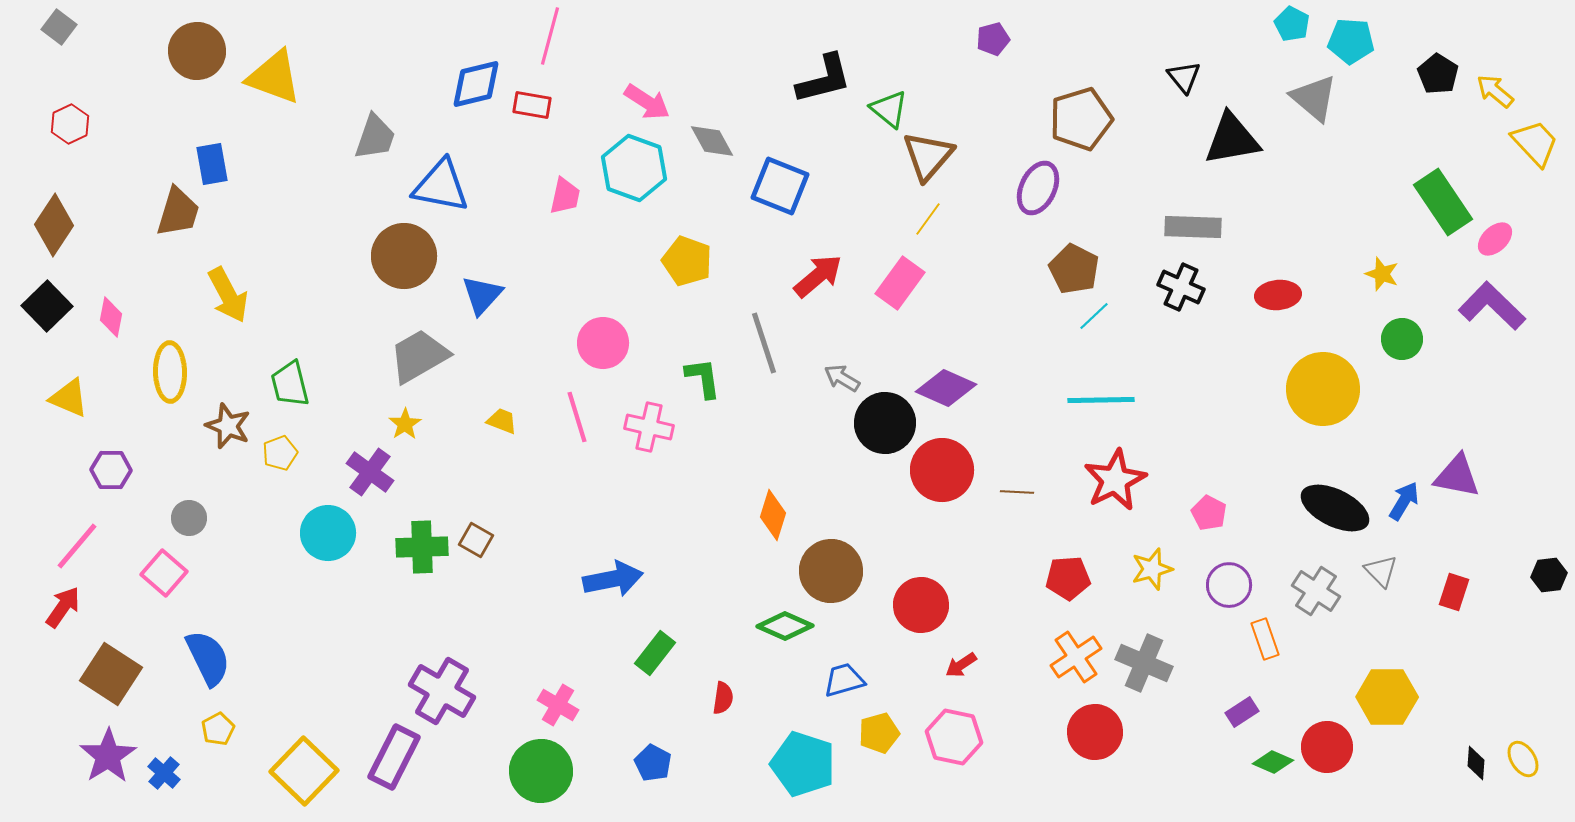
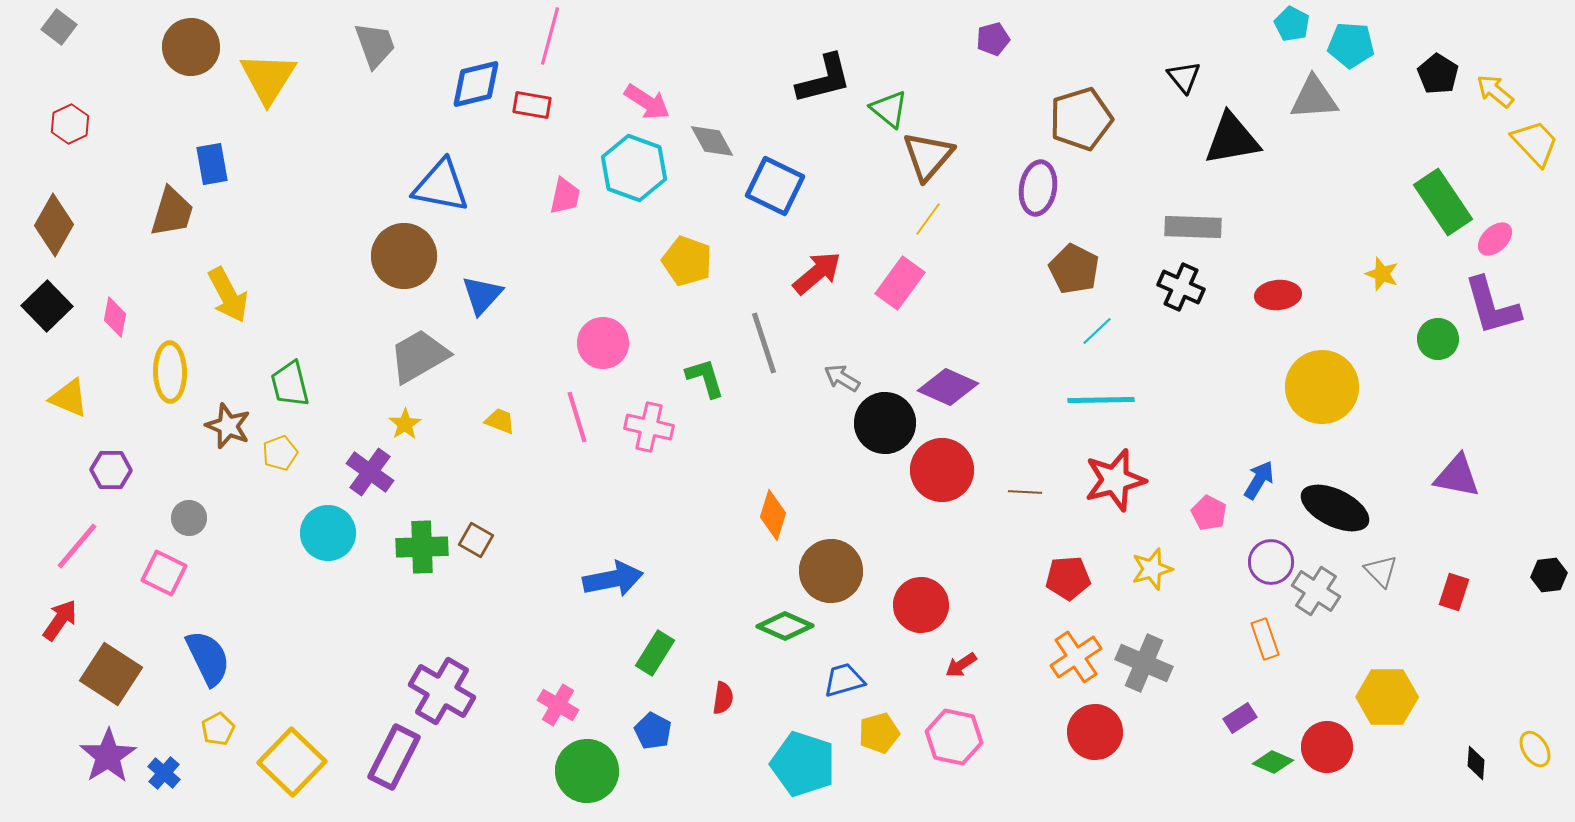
cyan pentagon at (1351, 41): moved 4 px down
brown circle at (197, 51): moved 6 px left, 4 px up
yellow triangle at (274, 77): moved 6 px left, 1 px down; rotated 42 degrees clockwise
gray triangle at (1314, 98): rotated 44 degrees counterclockwise
gray trapezoid at (375, 137): moved 92 px up; rotated 39 degrees counterclockwise
blue square at (780, 186): moved 5 px left; rotated 4 degrees clockwise
purple ellipse at (1038, 188): rotated 16 degrees counterclockwise
brown trapezoid at (178, 212): moved 6 px left
brown diamond at (54, 225): rotated 4 degrees counterclockwise
red arrow at (818, 276): moved 1 px left, 3 px up
purple L-shape at (1492, 306): rotated 150 degrees counterclockwise
cyan line at (1094, 316): moved 3 px right, 15 px down
pink diamond at (111, 317): moved 4 px right
green circle at (1402, 339): moved 36 px right
green L-shape at (703, 378): moved 2 px right; rotated 9 degrees counterclockwise
purple diamond at (946, 388): moved 2 px right, 1 px up
yellow circle at (1323, 389): moved 1 px left, 2 px up
yellow trapezoid at (502, 421): moved 2 px left
red star at (1115, 480): rotated 12 degrees clockwise
brown line at (1017, 492): moved 8 px right
blue arrow at (1404, 501): moved 145 px left, 21 px up
pink square at (164, 573): rotated 15 degrees counterclockwise
purple circle at (1229, 585): moved 42 px right, 23 px up
red arrow at (63, 607): moved 3 px left, 13 px down
green rectangle at (655, 653): rotated 6 degrees counterclockwise
purple rectangle at (1242, 712): moved 2 px left, 6 px down
yellow ellipse at (1523, 759): moved 12 px right, 10 px up
blue pentagon at (653, 763): moved 32 px up
yellow square at (304, 771): moved 12 px left, 9 px up
green circle at (541, 771): moved 46 px right
